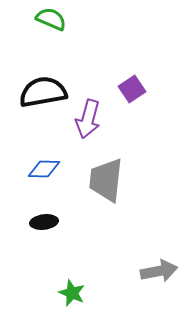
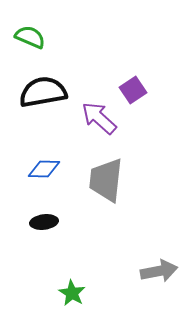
green semicircle: moved 21 px left, 18 px down
purple square: moved 1 px right, 1 px down
purple arrow: moved 11 px right, 1 px up; rotated 117 degrees clockwise
green star: rotated 8 degrees clockwise
